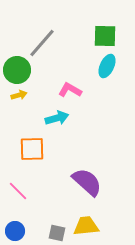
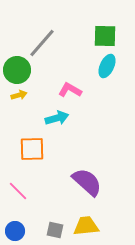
gray square: moved 2 px left, 3 px up
